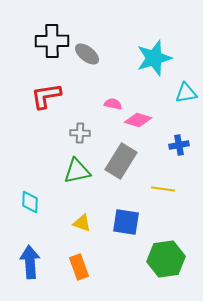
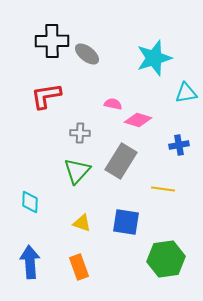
green triangle: rotated 36 degrees counterclockwise
